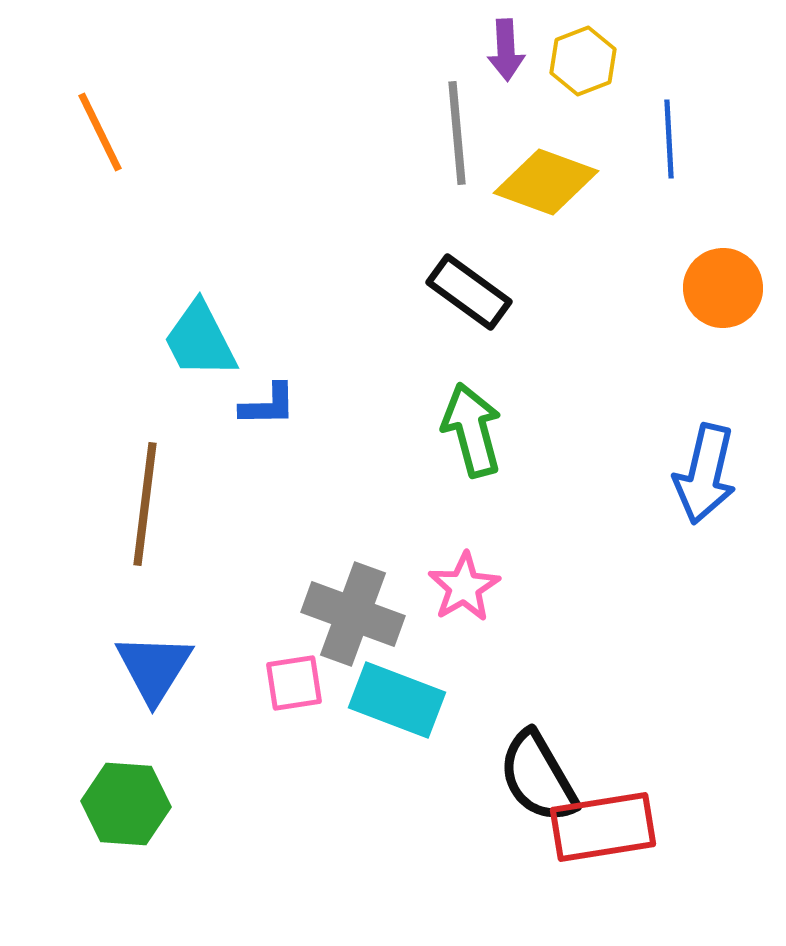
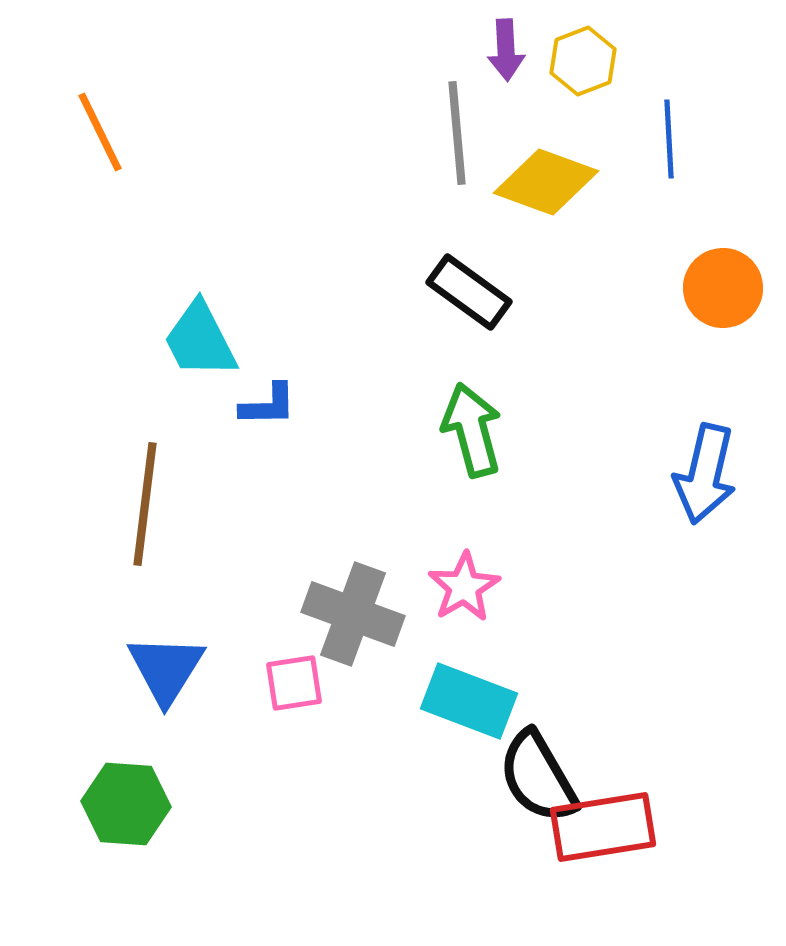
blue triangle: moved 12 px right, 1 px down
cyan rectangle: moved 72 px right, 1 px down
